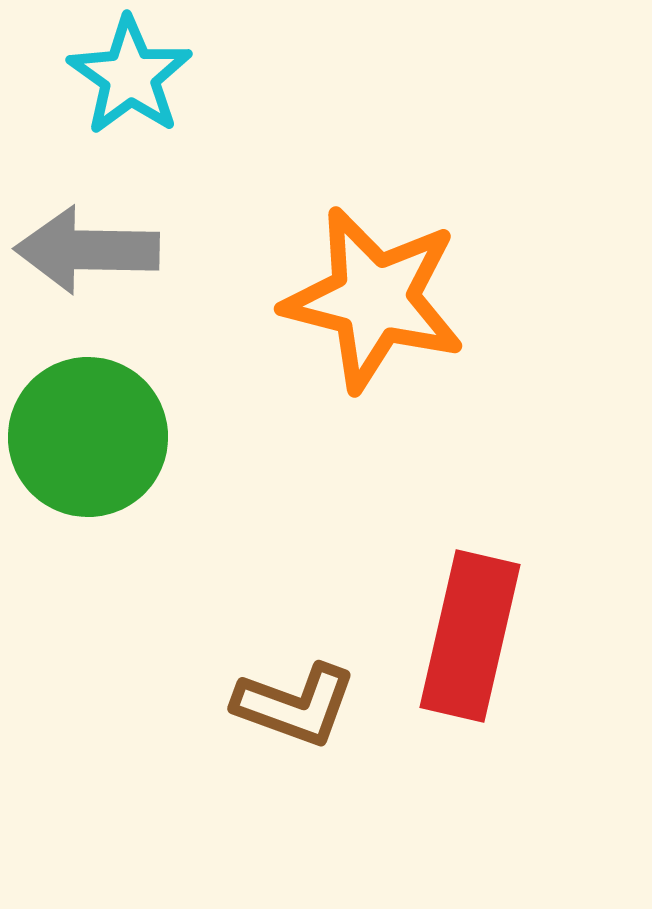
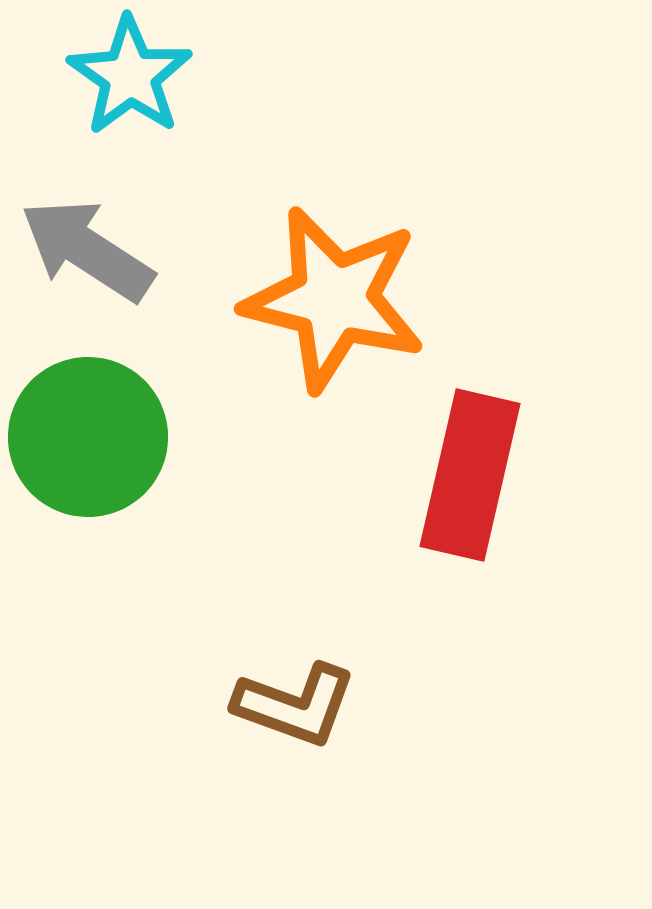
gray arrow: rotated 32 degrees clockwise
orange star: moved 40 px left
red rectangle: moved 161 px up
